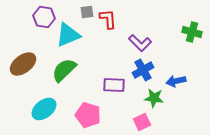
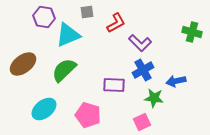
red L-shape: moved 8 px right, 4 px down; rotated 65 degrees clockwise
